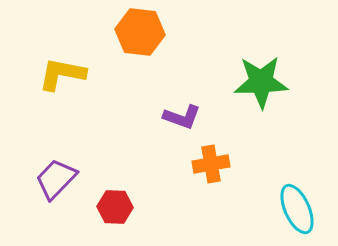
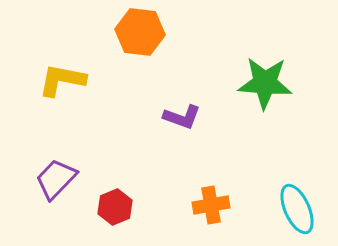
yellow L-shape: moved 6 px down
green star: moved 4 px right, 1 px down; rotated 6 degrees clockwise
orange cross: moved 41 px down
red hexagon: rotated 24 degrees counterclockwise
